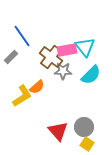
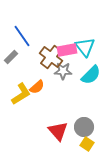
yellow L-shape: moved 1 px left, 2 px up
